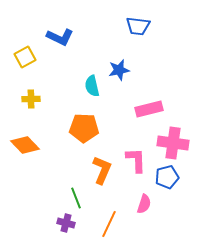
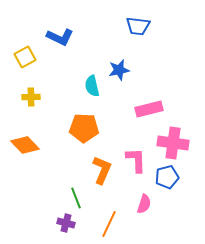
yellow cross: moved 2 px up
